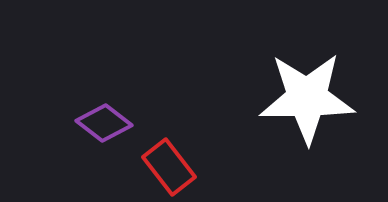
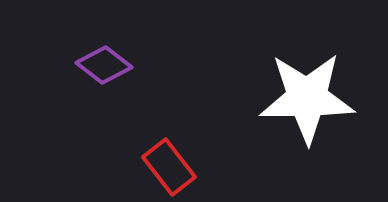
purple diamond: moved 58 px up
